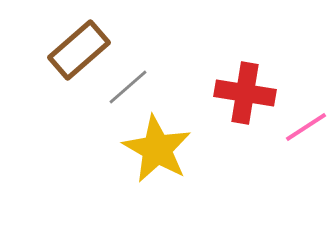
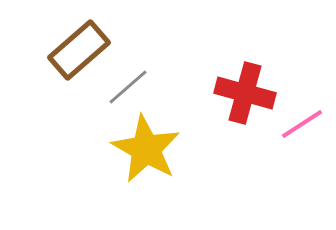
red cross: rotated 6 degrees clockwise
pink line: moved 4 px left, 3 px up
yellow star: moved 11 px left
